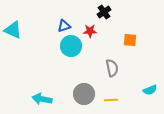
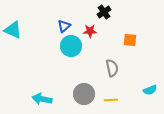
blue triangle: rotated 24 degrees counterclockwise
